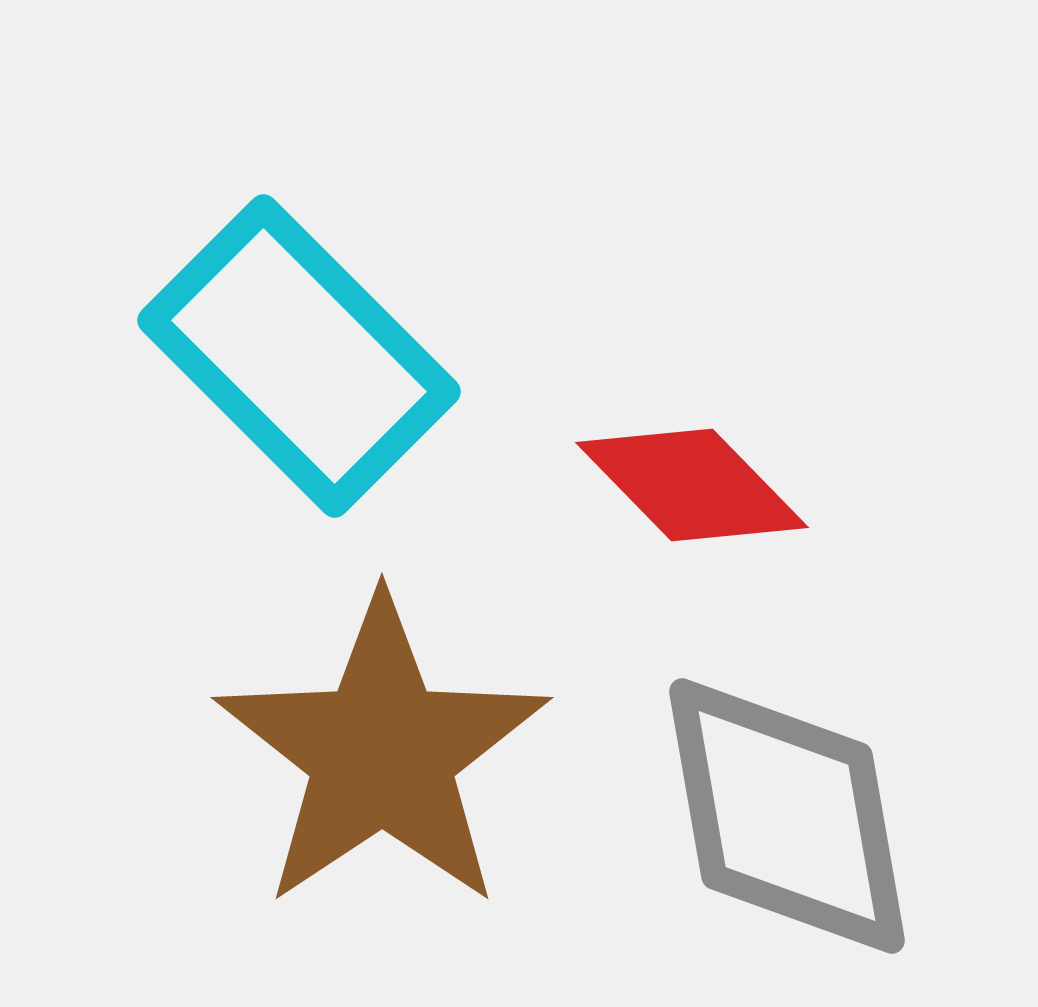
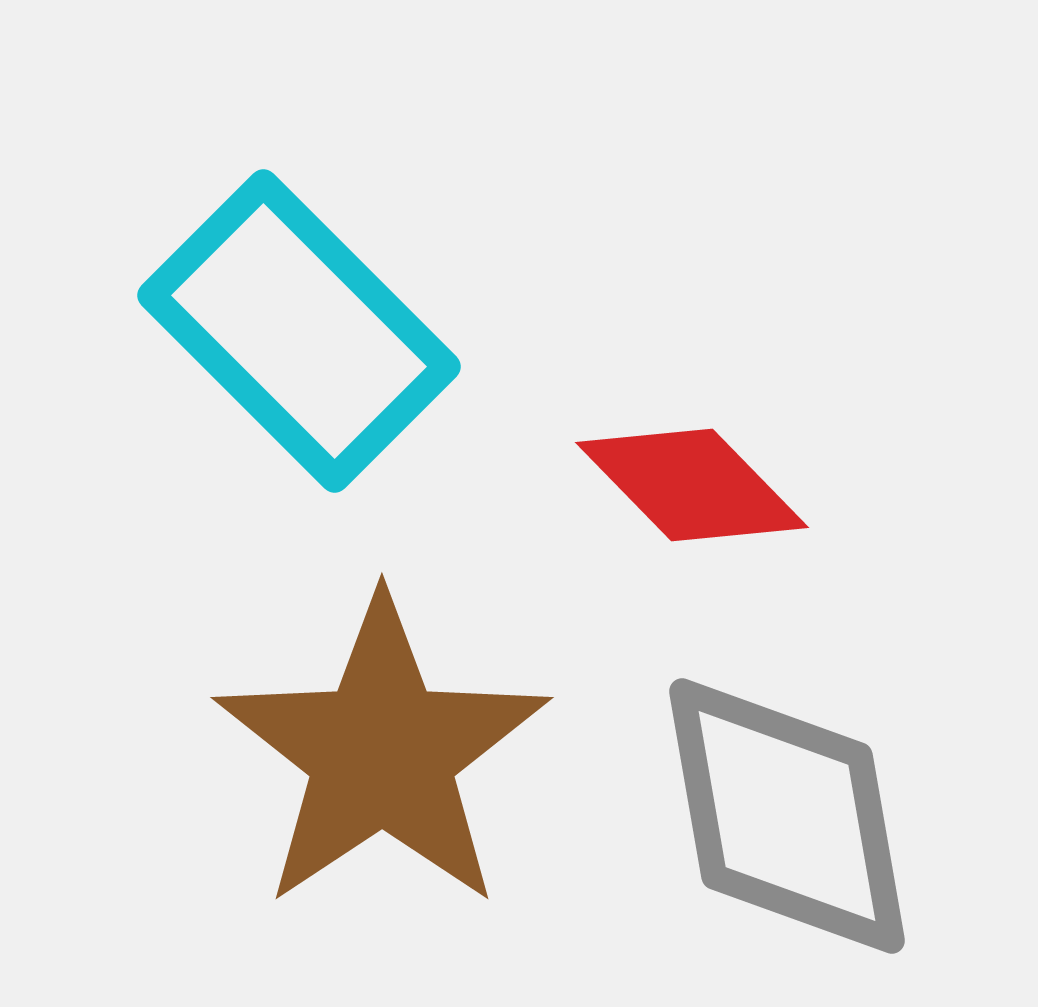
cyan rectangle: moved 25 px up
